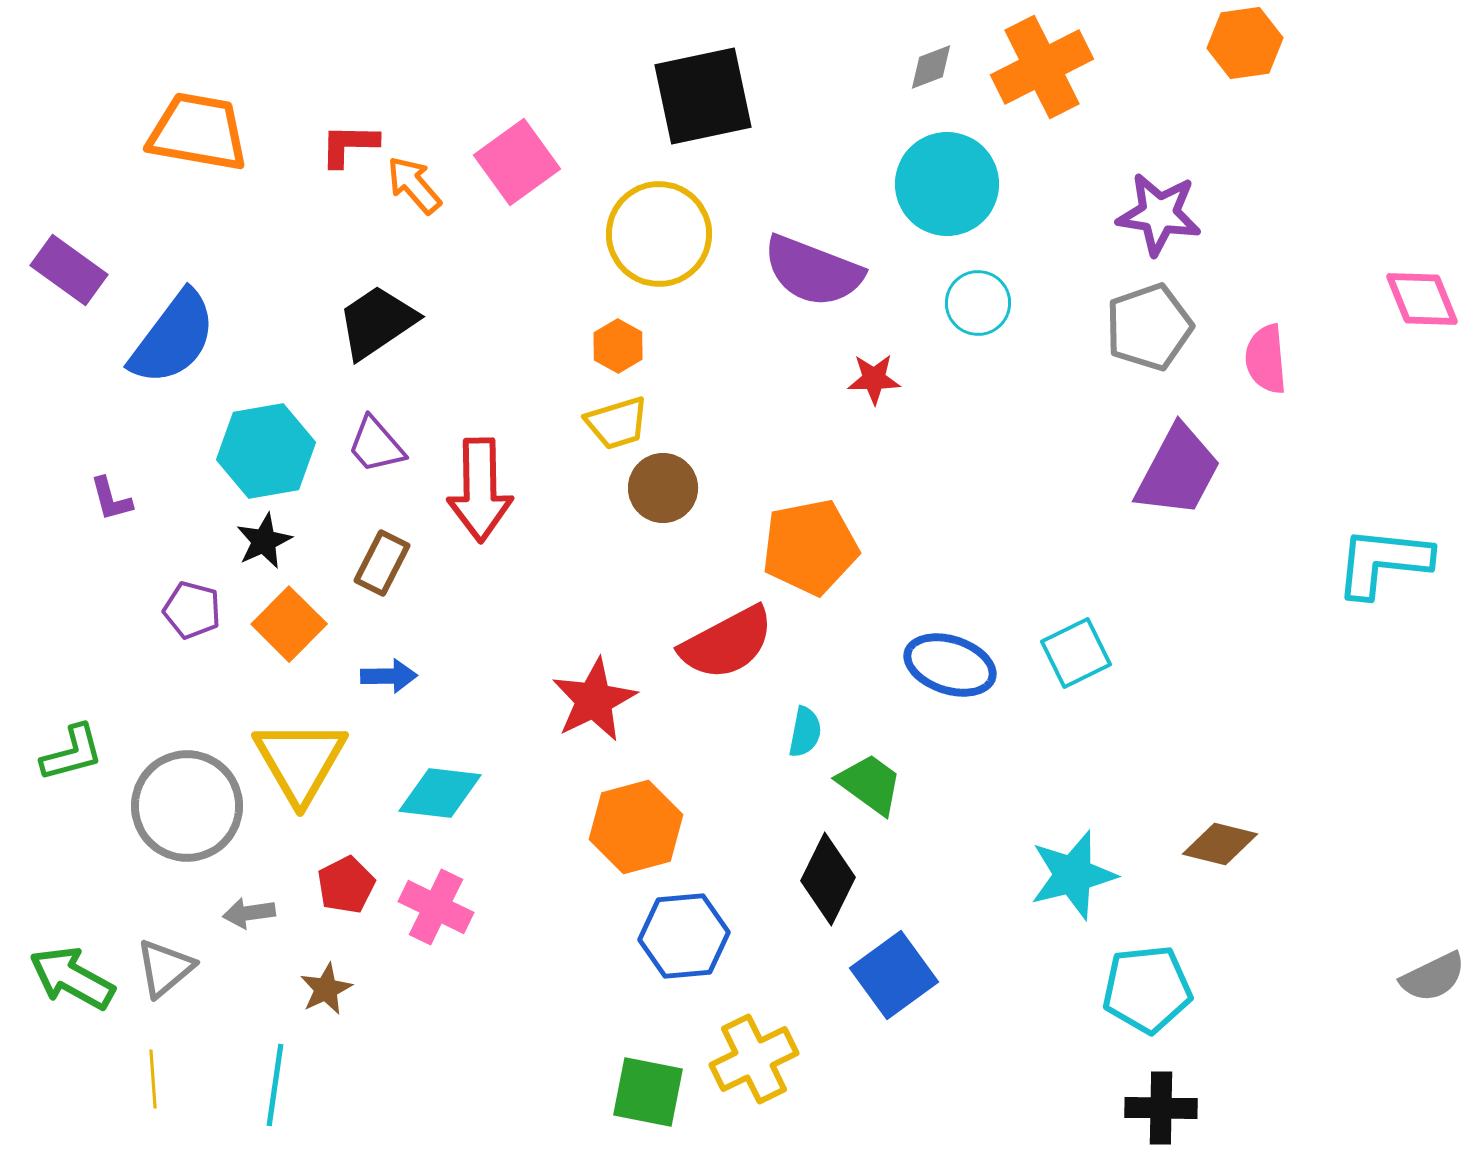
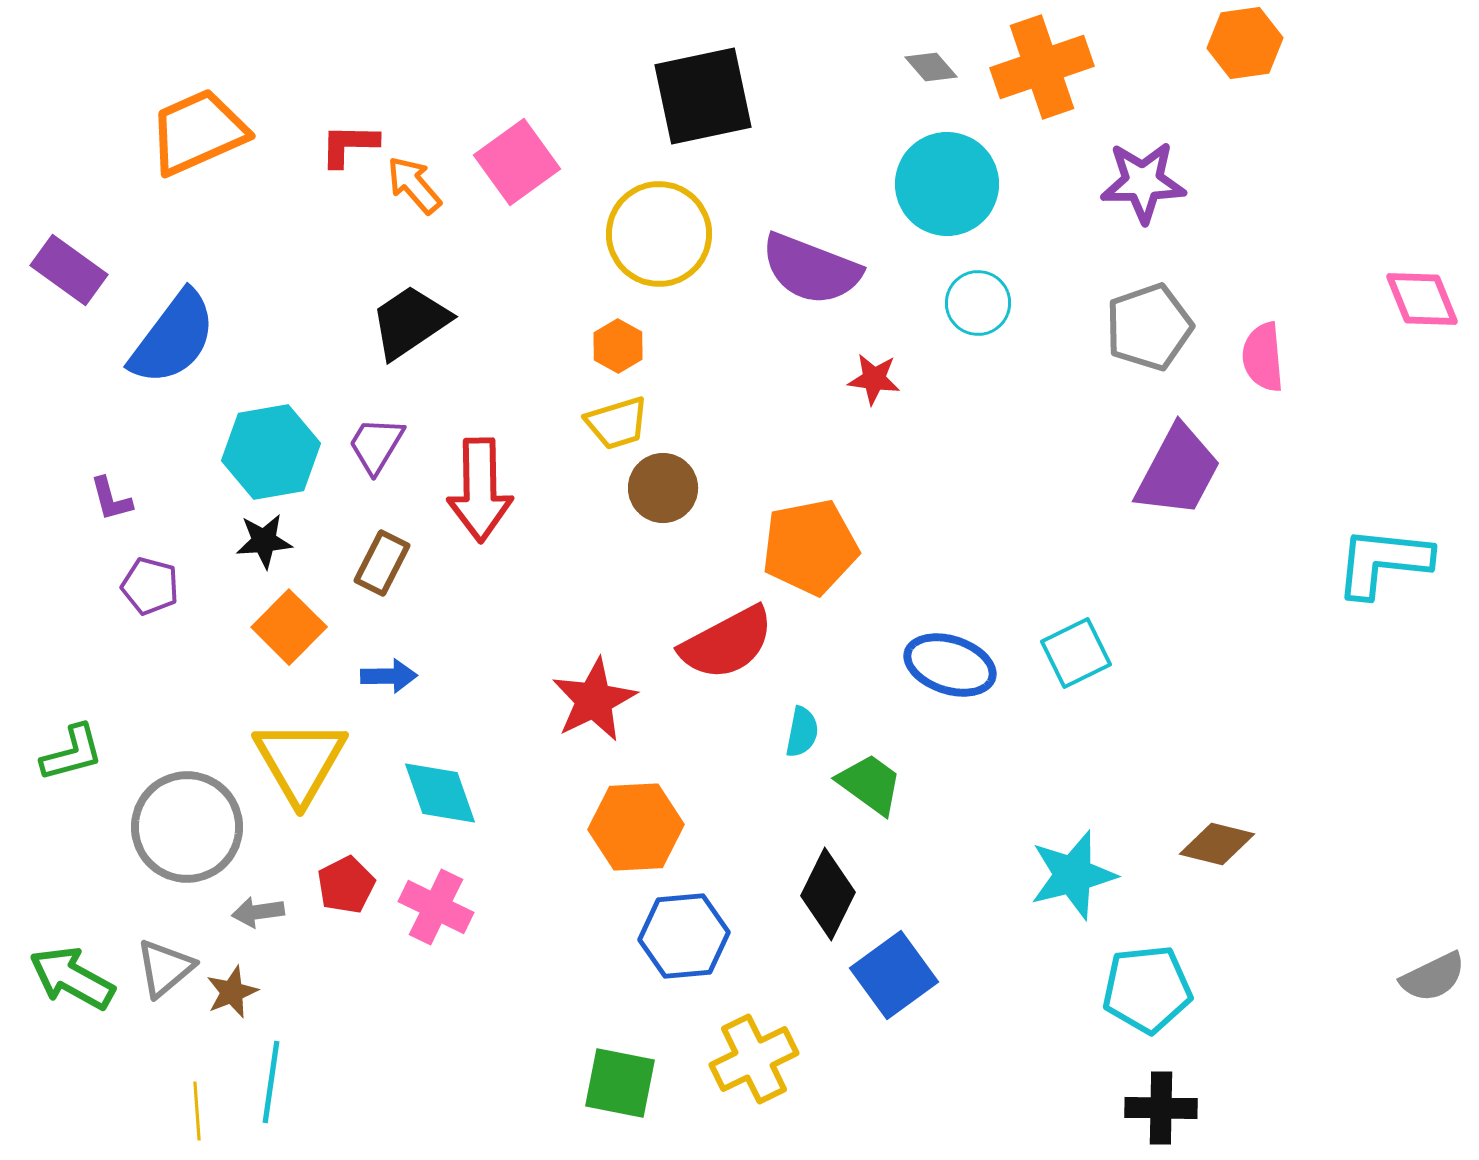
gray diamond at (931, 67): rotated 70 degrees clockwise
orange cross at (1042, 67): rotated 8 degrees clockwise
orange trapezoid at (198, 132): rotated 34 degrees counterclockwise
purple star at (1159, 214): moved 16 px left, 32 px up; rotated 10 degrees counterclockwise
purple semicircle at (813, 271): moved 2 px left, 2 px up
black trapezoid at (377, 322): moved 33 px right
pink semicircle at (1266, 359): moved 3 px left, 2 px up
red star at (874, 379): rotated 8 degrees clockwise
purple trapezoid at (376, 445): rotated 72 degrees clockwise
cyan hexagon at (266, 451): moved 5 px right, 1 px down
black star at (264, 541): rotated 20 degrees clockwise
purple pentagon at (192, 610): moved 42 px left, 24 px up
orange square at (289, 624): moved 3 px down
cyan semicircle at (805, 732): moved 3 px left
cyan diamond at (440, 793): rotated 64 degrees clockwise
gray circle at (187, 806): moved 21 px down
orange hexagon at (636, 827): rotated 12 degrees clockwise
brown diamond at (1220, 844): moved 3 px left
black diamond at (828, 879): moved 15 px down
gray arrow at (249, 913): moved 9 px right, 1 px up
brown star at (326, 989): moved 94 px left, 3 px down; rotated 4 degrees clockwise
yellow line at (153, 1079): moved 44 px right, 32 px down
cyan line at (275, 1085): moved 4 px left, 3 px up
green square at (648, 1092): moved 28 px left, 9 px up
